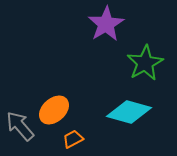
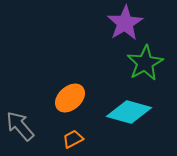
purple star: moved 19 px right, 1 px up
orange ellipse: moved 16 px right, 12 px up
